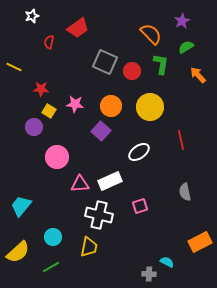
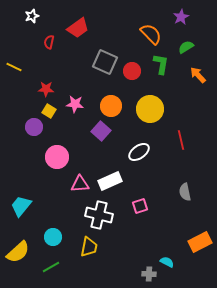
purple star: moved 1 px left, 4 px up
red star: moved 5 px right
yellow circle: moved 2 px down
